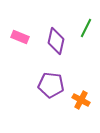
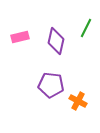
pink rectangle: rotated 36 degrees counterclockwise
orange cross: moved 3 px left, 1 px down
